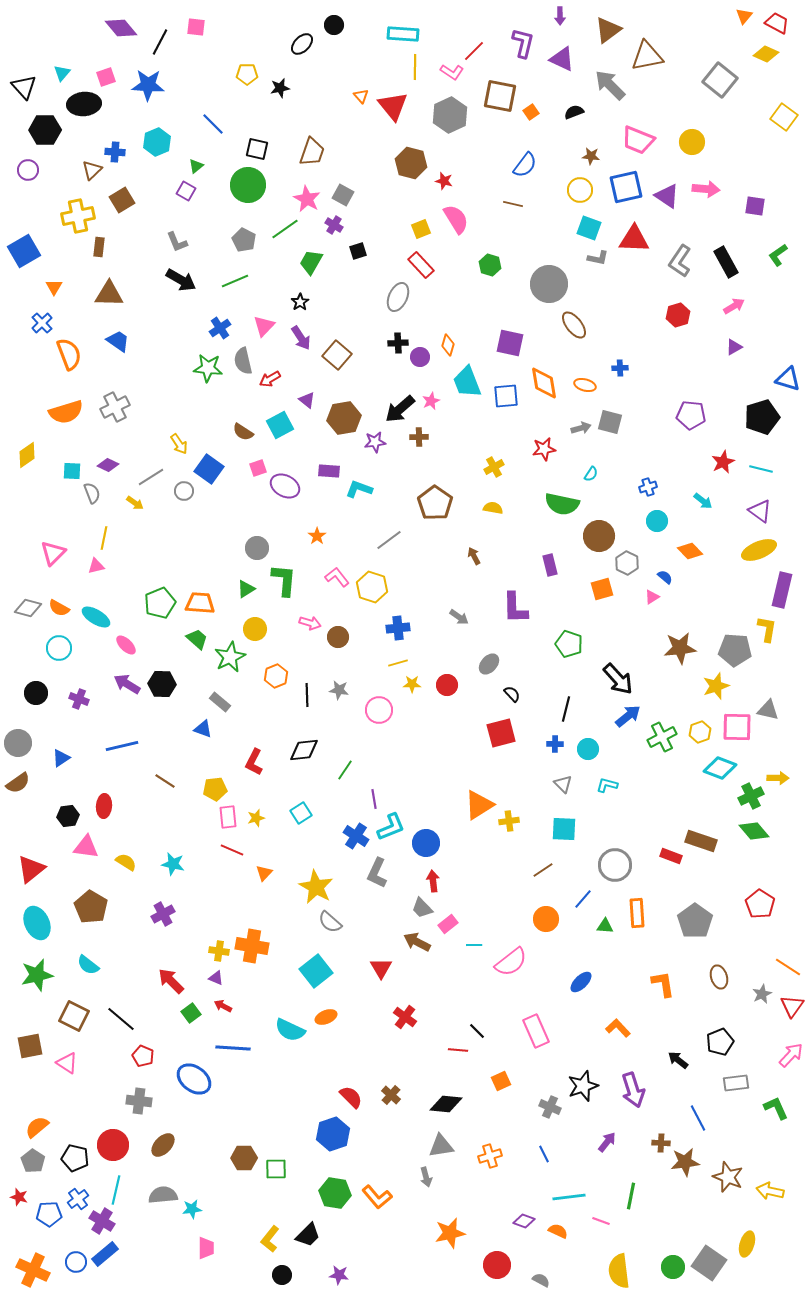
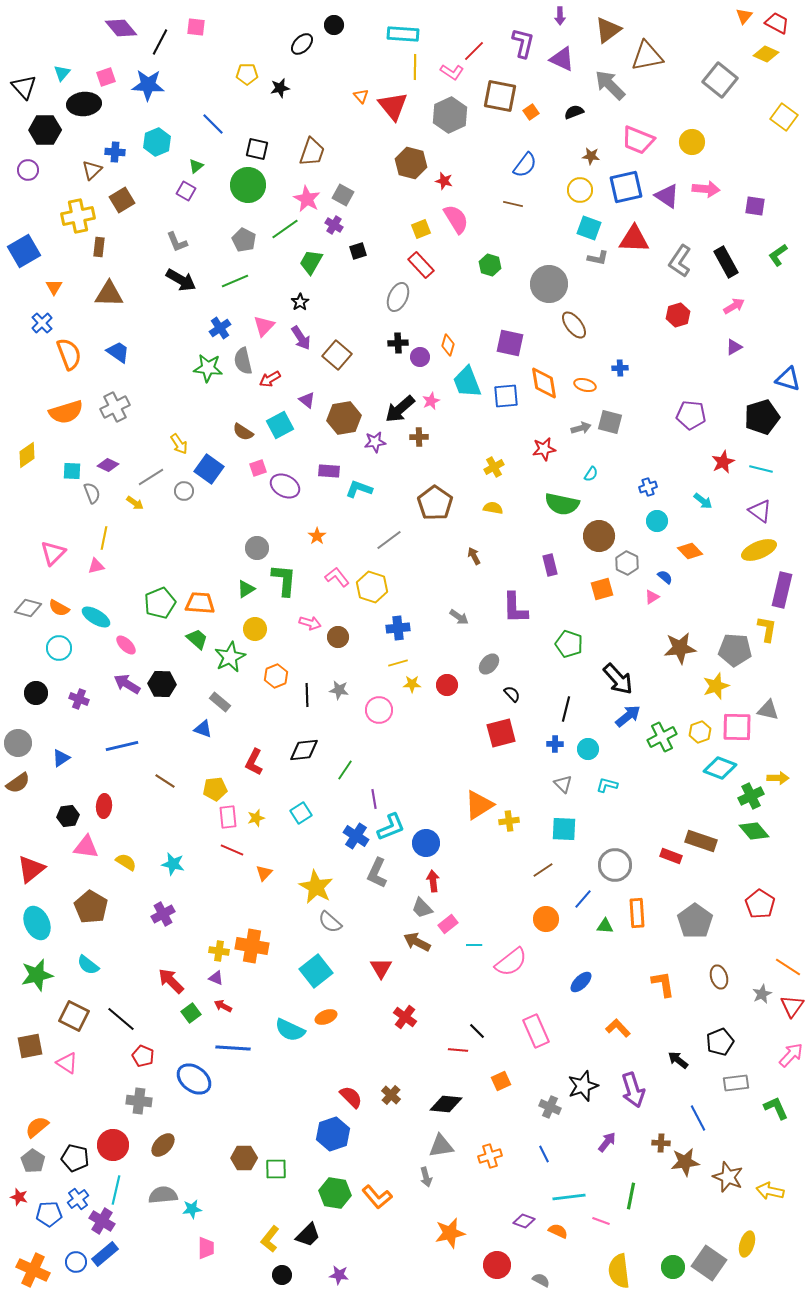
blue trapezoid at (118, 341): moved 11 px down
